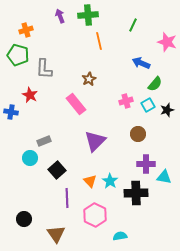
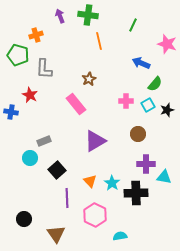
green cross: rotated 12 degrees clockwise
orange cross: moved 10 px right, 5 px down
pink star: moved 2 px down
pink cross: rotated 16 degrees clockwise
purple triangle: rotated 15 degrees clockwise
cyan star: moved 2 px right, 2 px down
